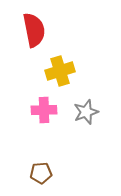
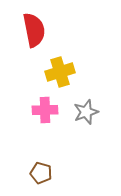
yellow cross: moved 1 px down
pink cross: moved 1 px right
brown pentagon: rotated 20 degrees clockwise
